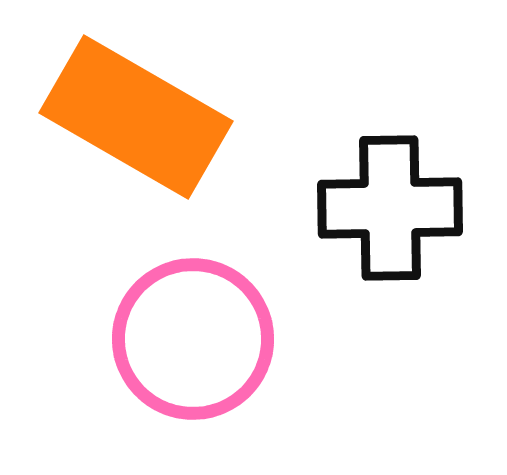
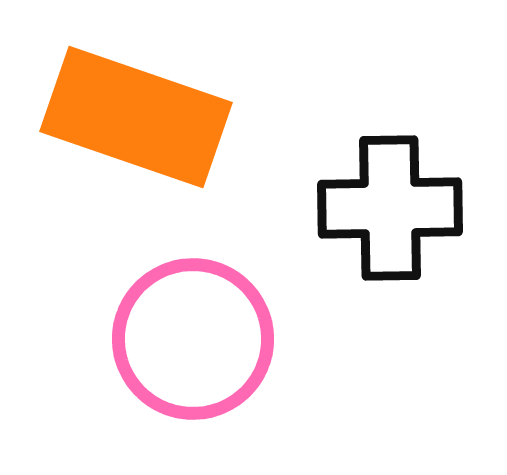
orange rectangle: rotated 11 degrees counterclockwise
